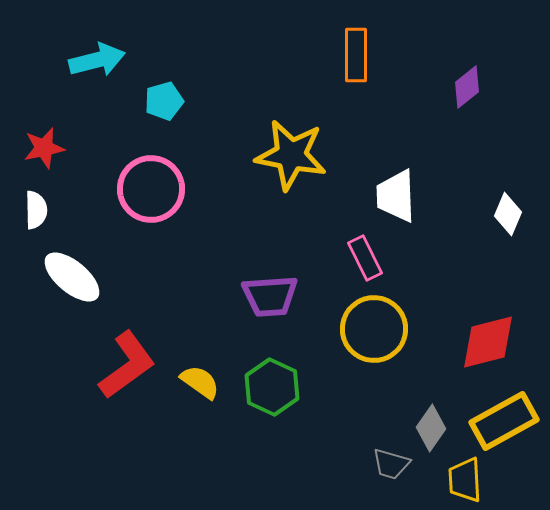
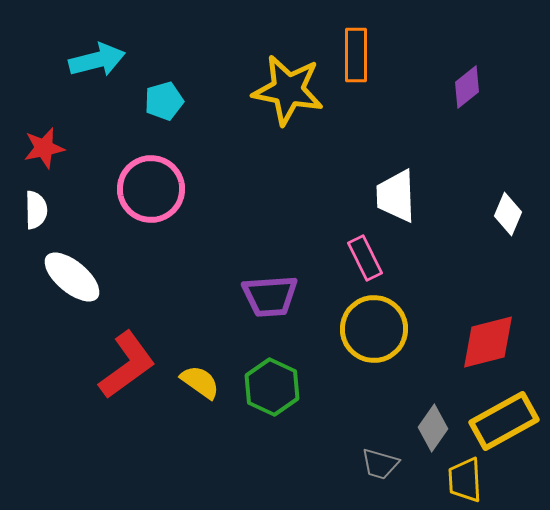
yellow star: moved 3 px left, 65 px up
gray diamond: moved 2 px right
gray trapezoid: moved 11 px left
